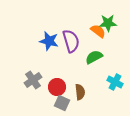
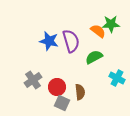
green star: moved 3 px right, 1 px down
cyan cross: moved 2 px right, 4 px up
